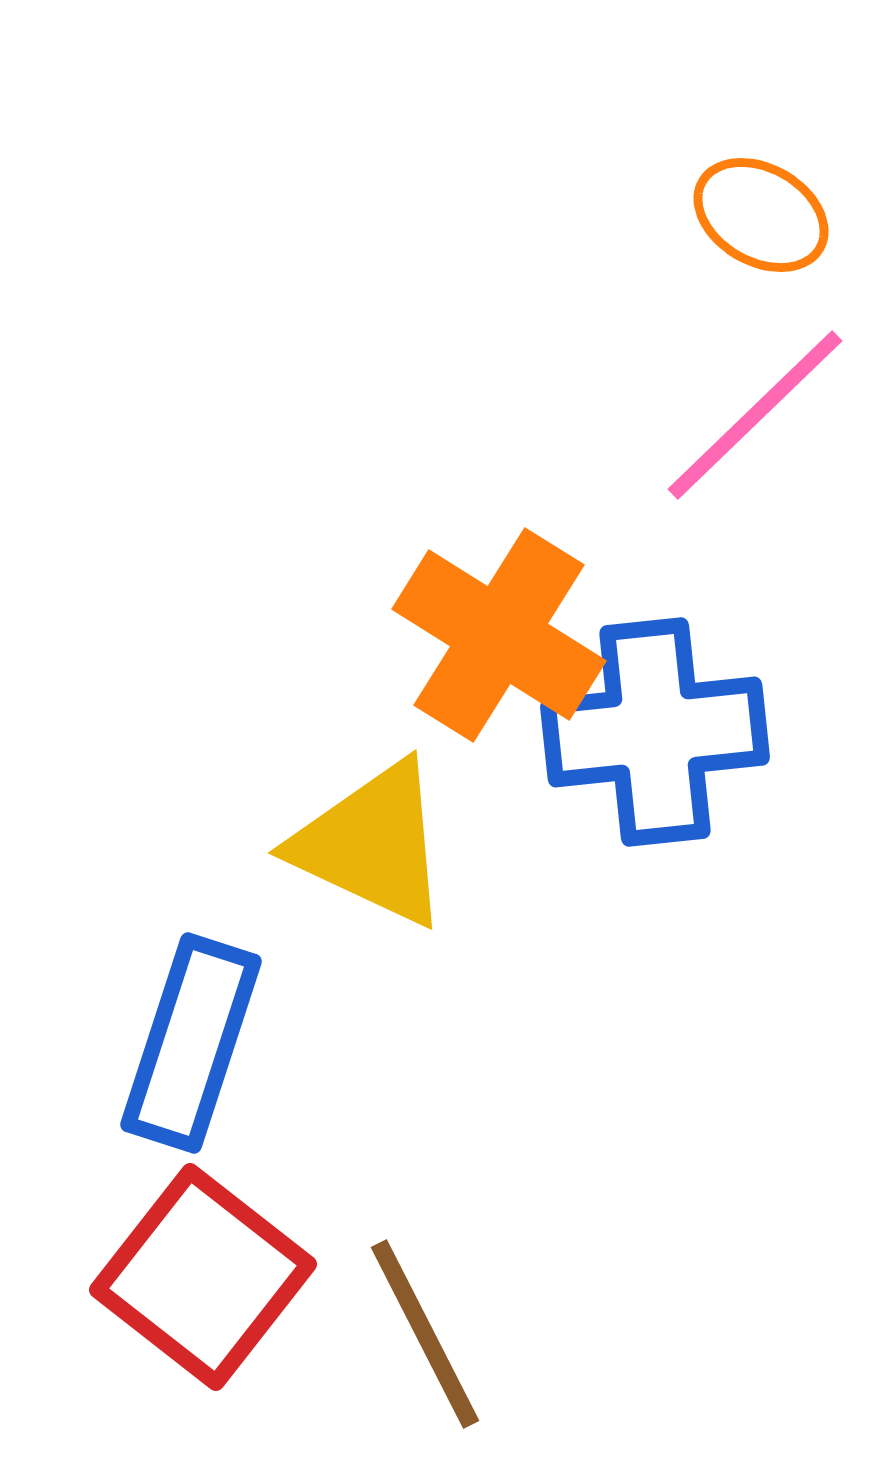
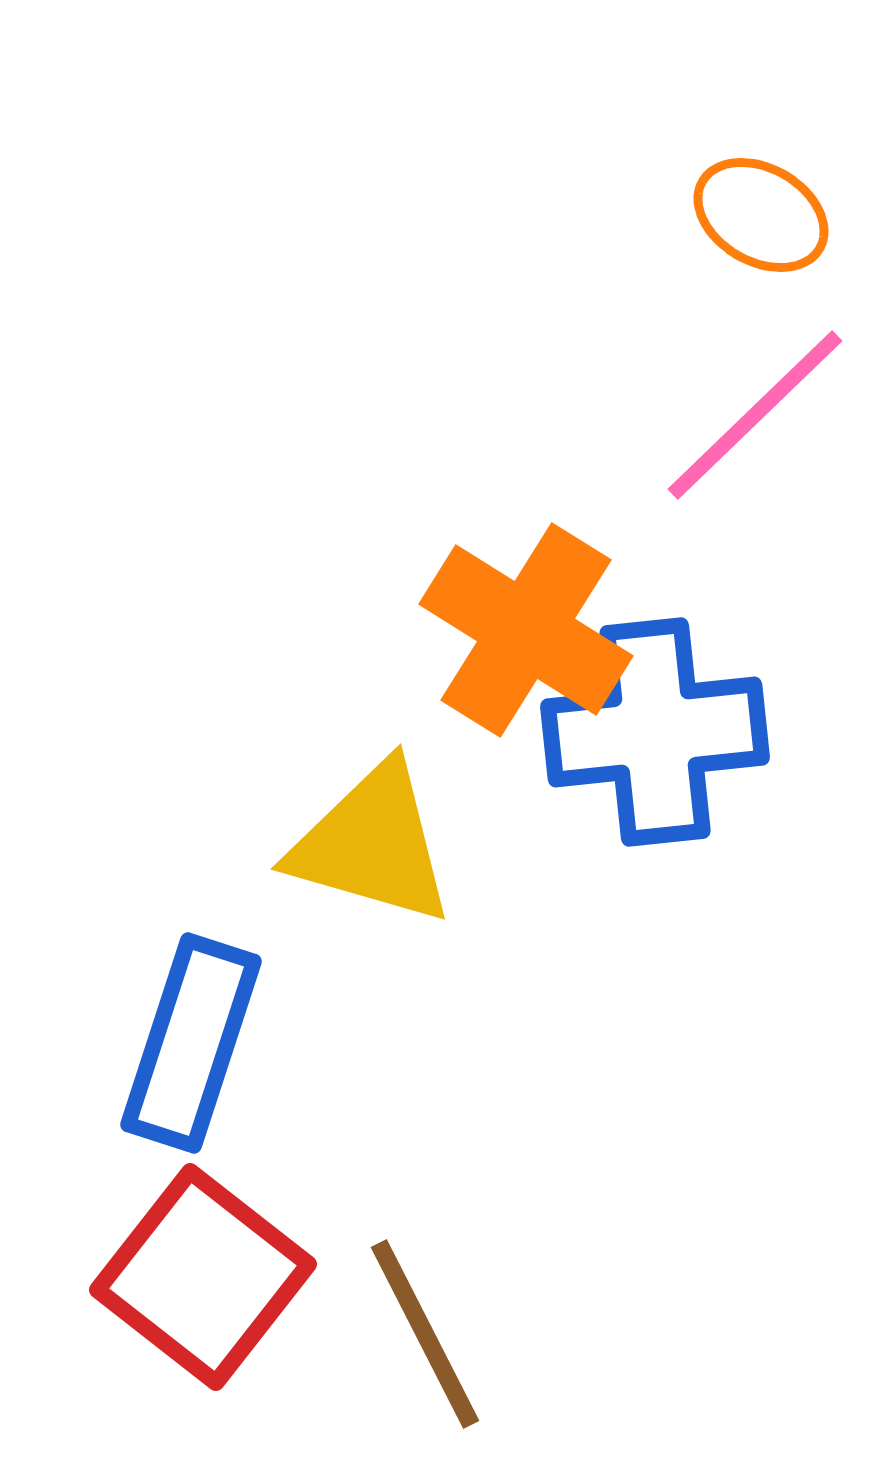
orange cross: moved 27 px right, 5 px up
yellow triangle: rotated 9 degrees counterclockwise
